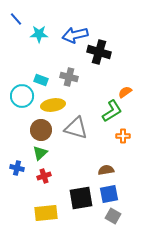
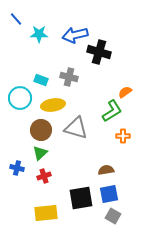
cyan circle: moved 2 px left, 2 px down
